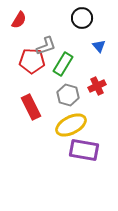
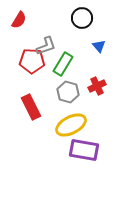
gray hexagon: moved 3 px up
